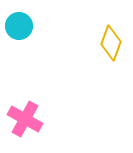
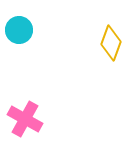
cyan circle: moved 4 px down
